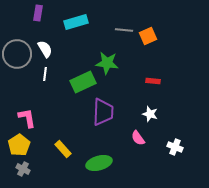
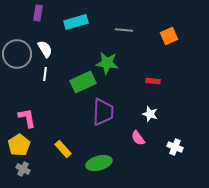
orange square: moved 21 px right
